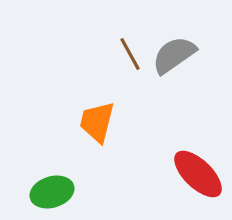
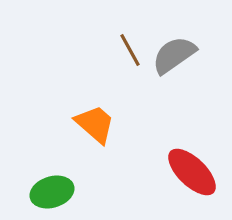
brown line: moved 4 px up
orange trapezoid: moved 2 px left, 2 px down; rotated 117 degrees clockwise
red ellipse: moved 6 px left, 2 px up
